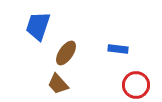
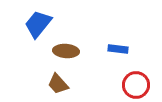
blue trapezoid: moved 2 px up; rotated 20 degrees clockwise
brown ellipse: moved 2 px up; rotated 60 degrees clockwise
